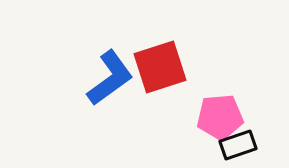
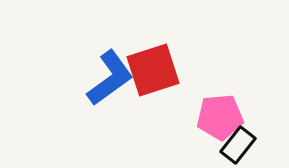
red square: moved 7 px left, 3 px down
black rectangle: rotated 33 degrees counterclockwise
